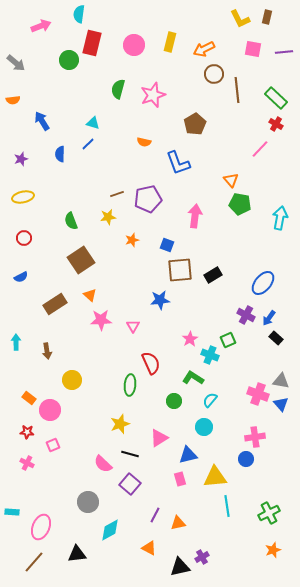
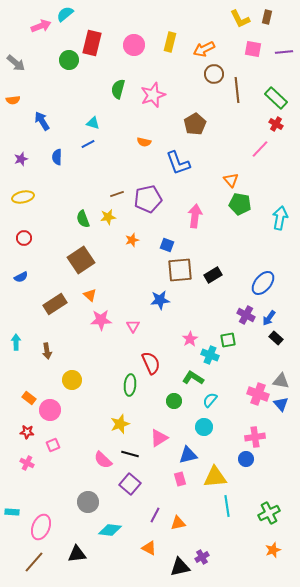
cyan semicircle at (79, 14): moved 14 px left; rotated 42 degrees clockwise
blue line at (88, 144): rotated 16 degrees clockwise
blue semicircle at (60, 154): moved 3 px left, 3 px down
green semicircle at (71, 221): moved 12 px right, 2 px up
green square at (228, 340): rotated 14 degrees clockwise
pink semicircle at (103, 464): moved 4 px up
cyan diamond at (110, 530): rotated 35 degrees clockwise
